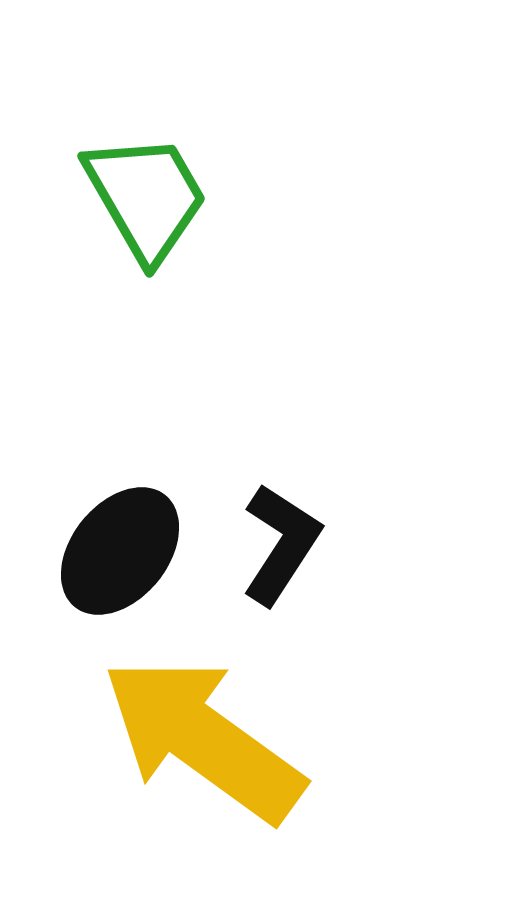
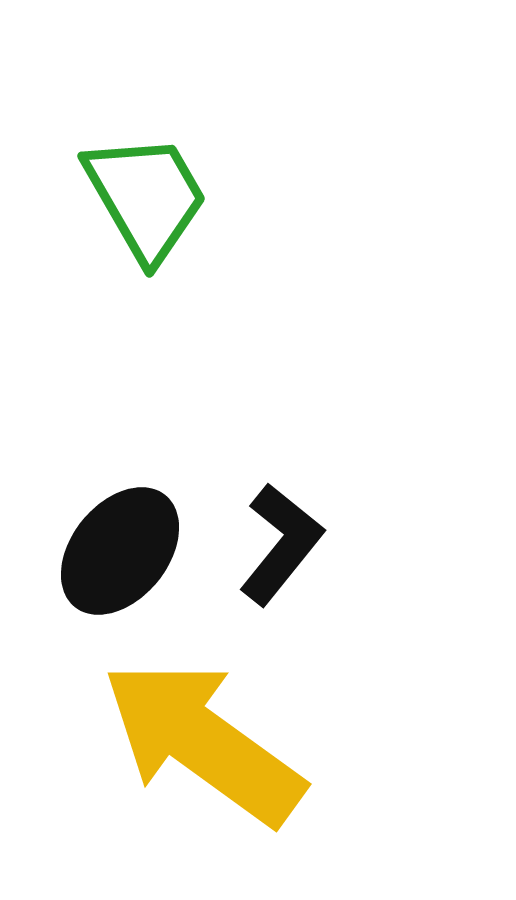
black L-shape: rotated 6 degrees clockwise
yellow arrow: moved 3 px down
